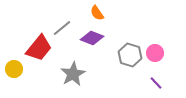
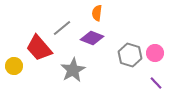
orange semicircle: rotated 42 degrees clockwise
red trapezoid: rotated 100 degrees clockwise
yellow circle: moved 3 px up
gray star: moved 4 px up
